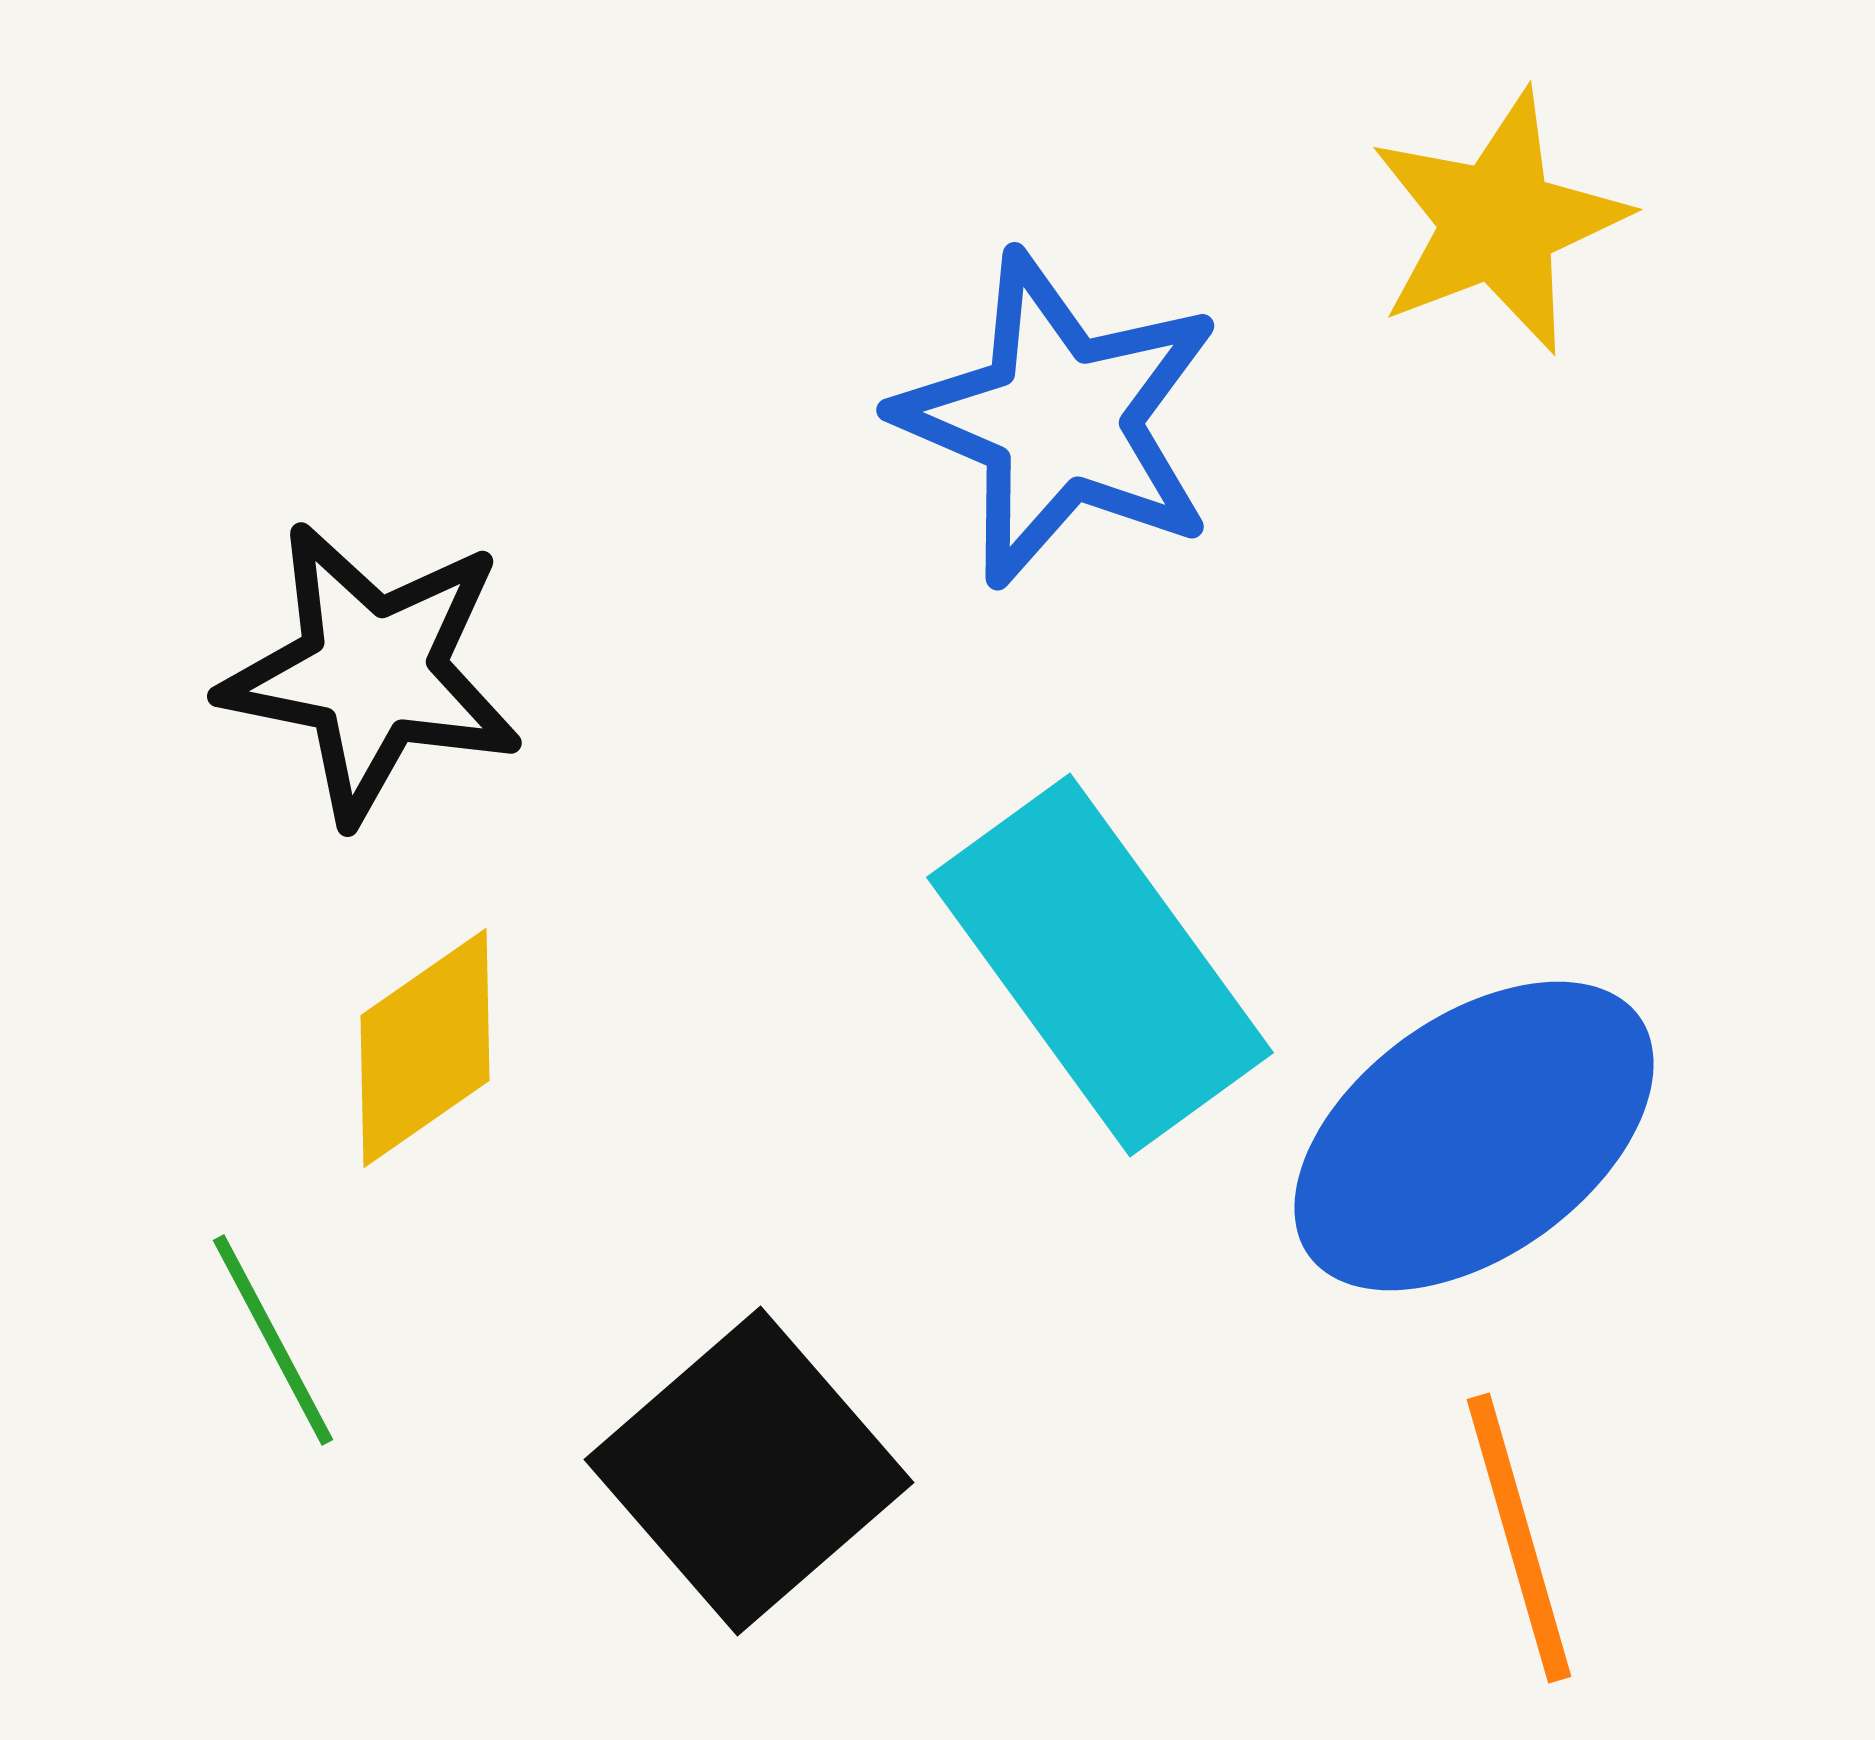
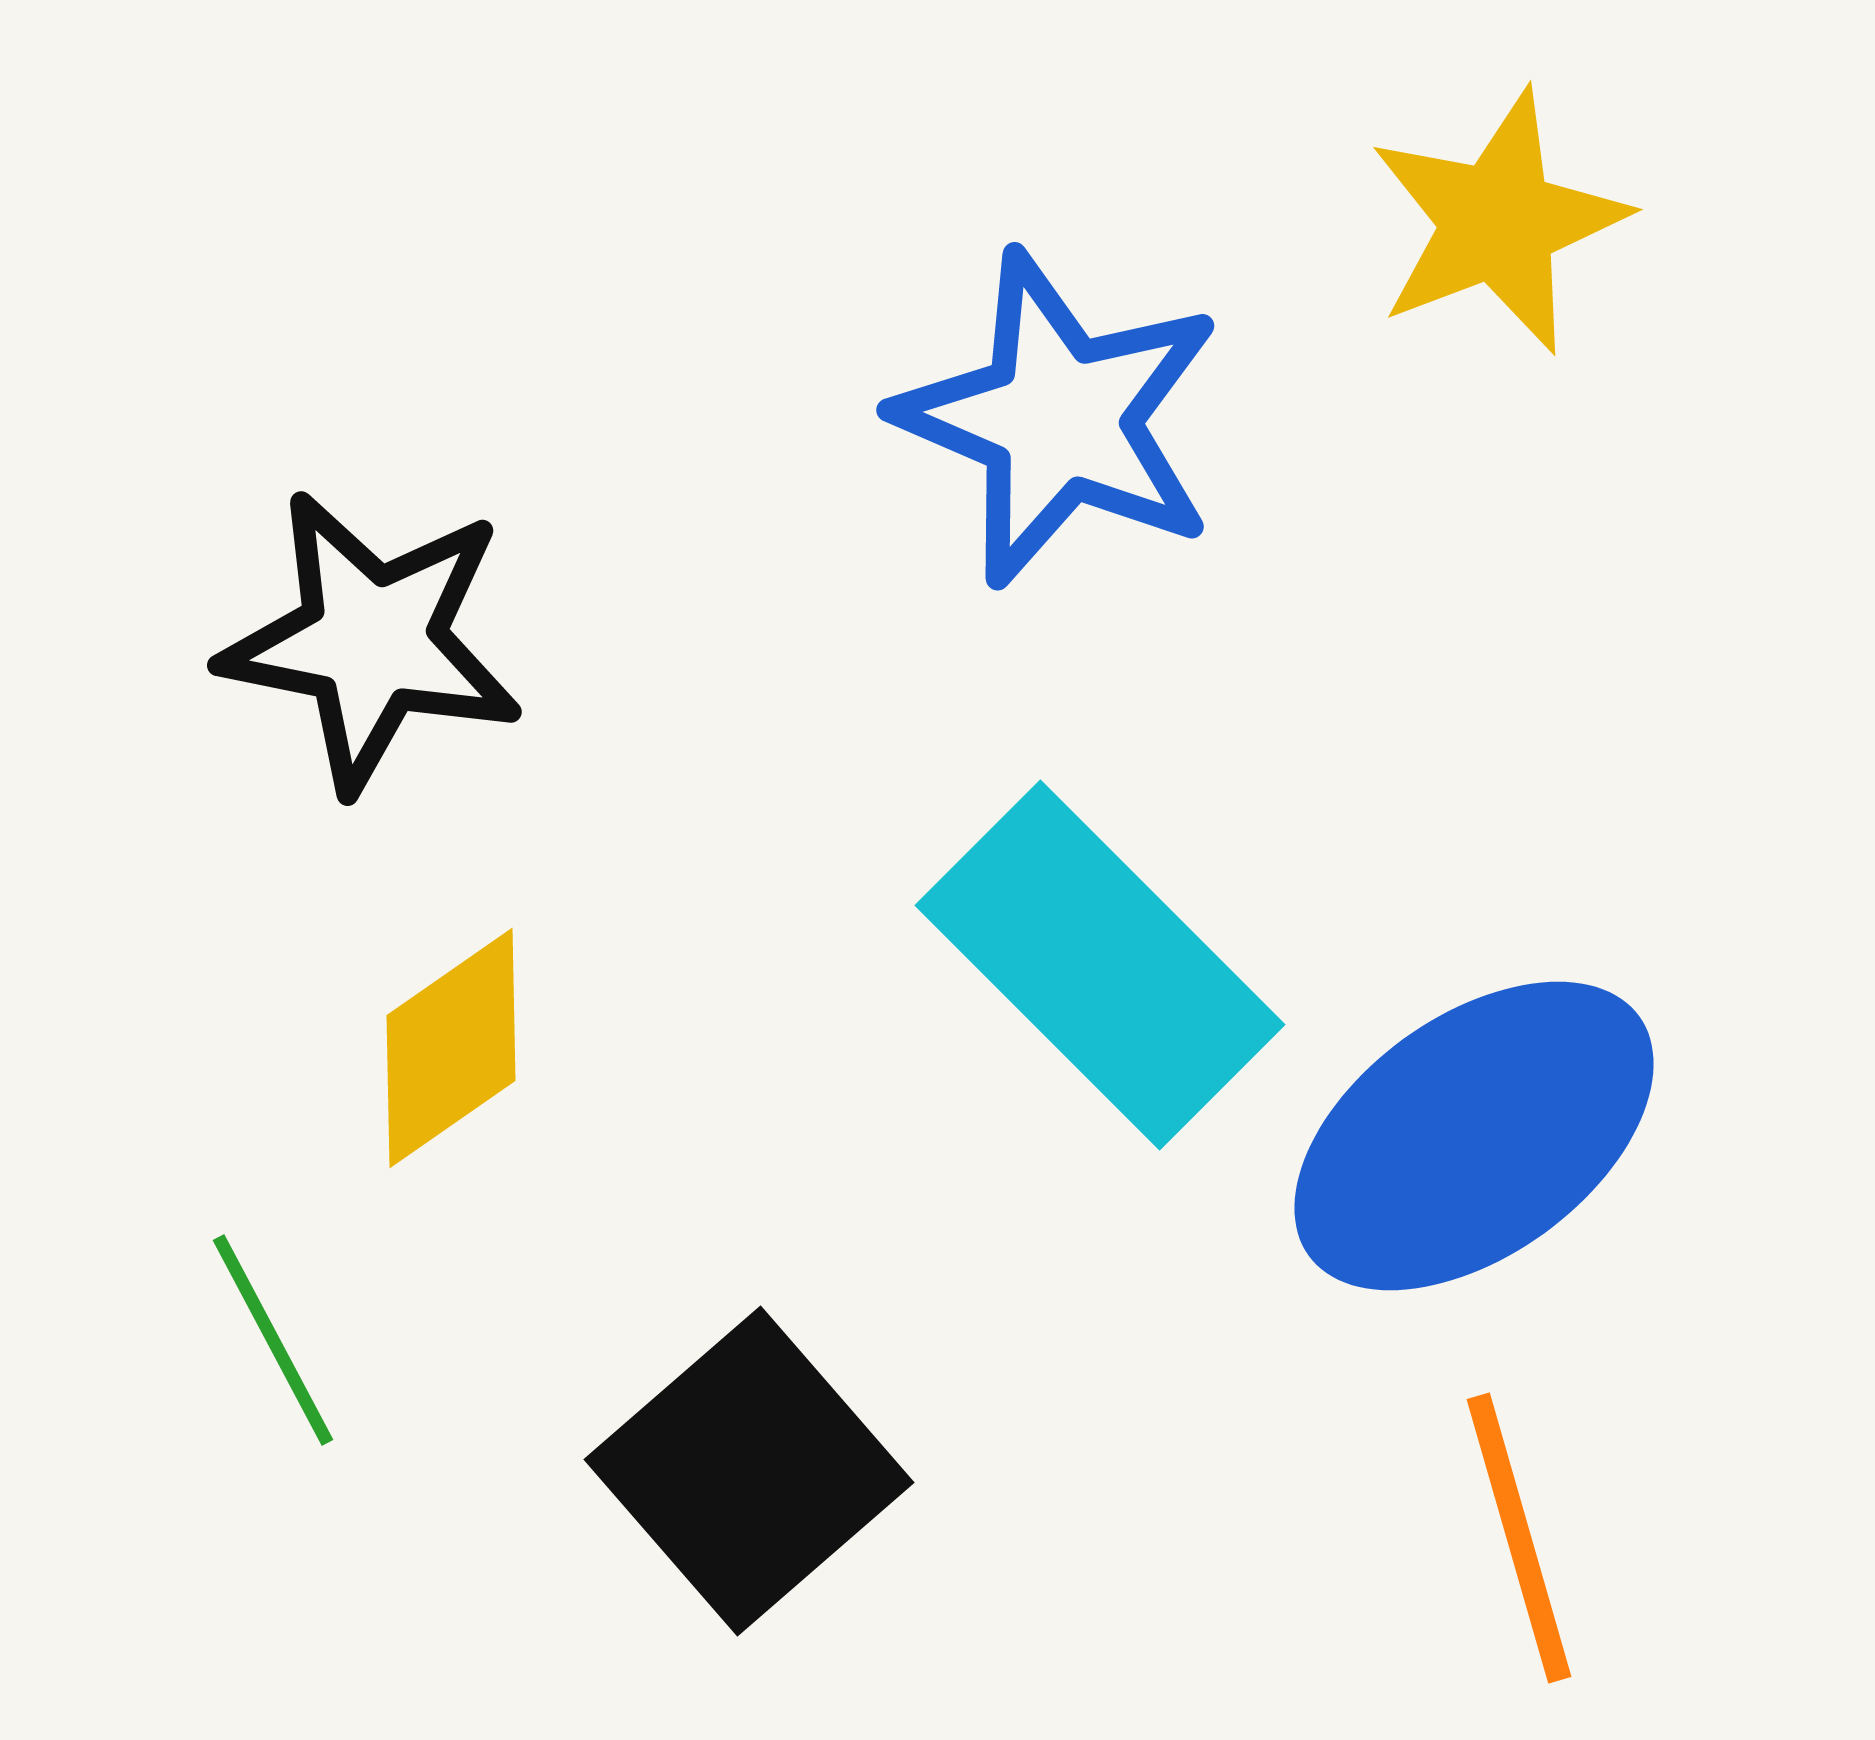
black star: moved 31 px up
cyan rectangle: rotated 9 degrees counterclockwise
yellow diamond: moved 26 px right
